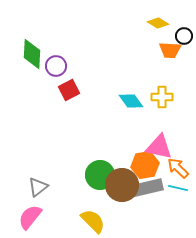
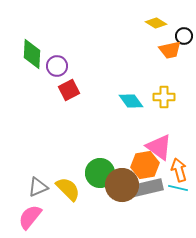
yellow diamond: moved 2 px left
orange trapezoid: rotated 15 degrees counterclockwise
purple circle: moved 1 px right
yellow cross: moved 2 px right
pink triangle: rotated 24 degrees clockwise
orange arrow: moved 1 px right, 2 px down; rotated 30 degrees clockwise
green circle: moved 2 px up
gray triangle: rotated 15 degrees clockwise
yellow semicircle: moved 25 px left, 32 px up
